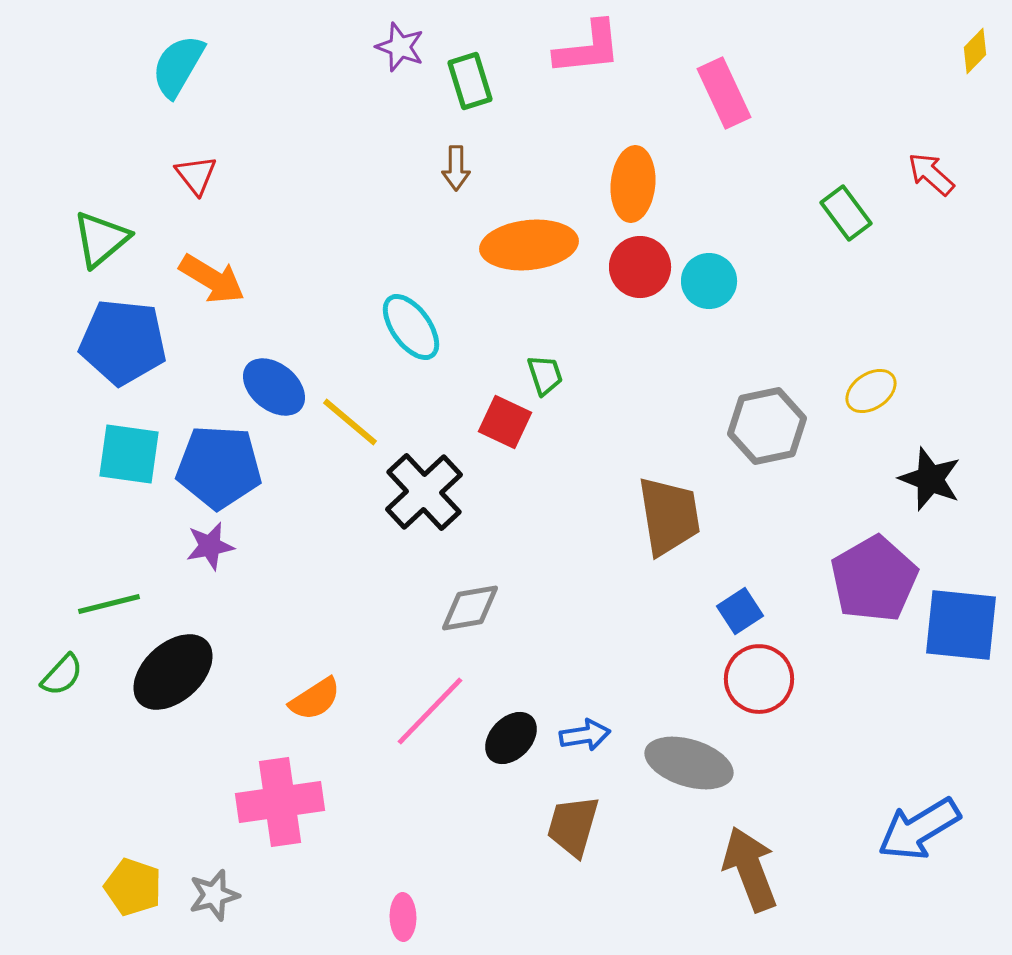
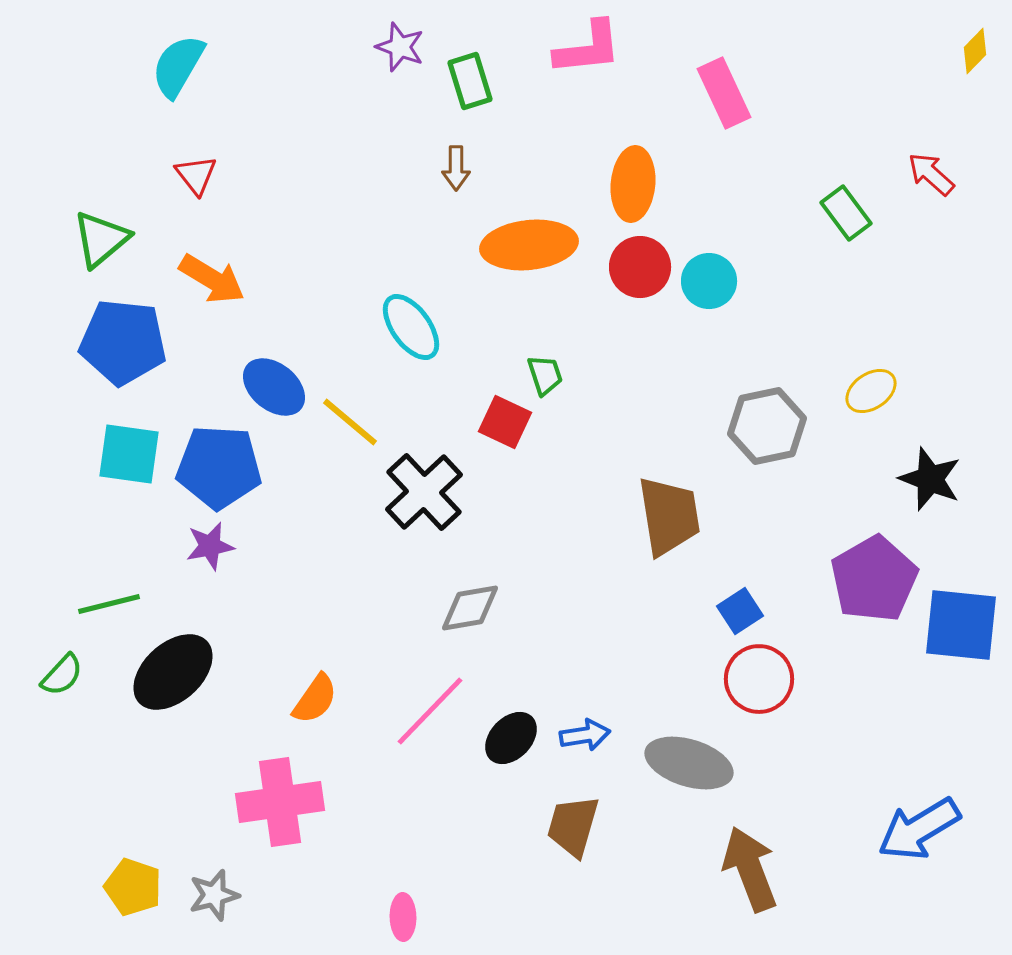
orange semicircle at (315, 699): rotated 22 degrees counterclockwise
